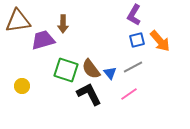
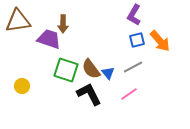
purple trapezoid: moved 6 px right, 1 px up; rotated 35 degrees clockwise
blue triangle: moved 2 px left
